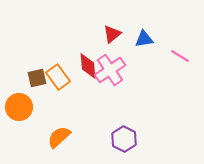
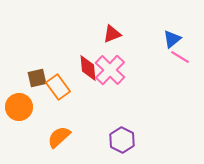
red triangle: rotated 18 degrees clockwise
blue triangle: moved 28 px right; rotated 30 degrees counterclockwise
pink line: moved 1 px down
red diamond: moved 2 px down
pink cross: rotated 12 degrees counterclockwise
orange rectangle: moved 10 px down
purple hexagon: moved 2 px left, 1 px down
